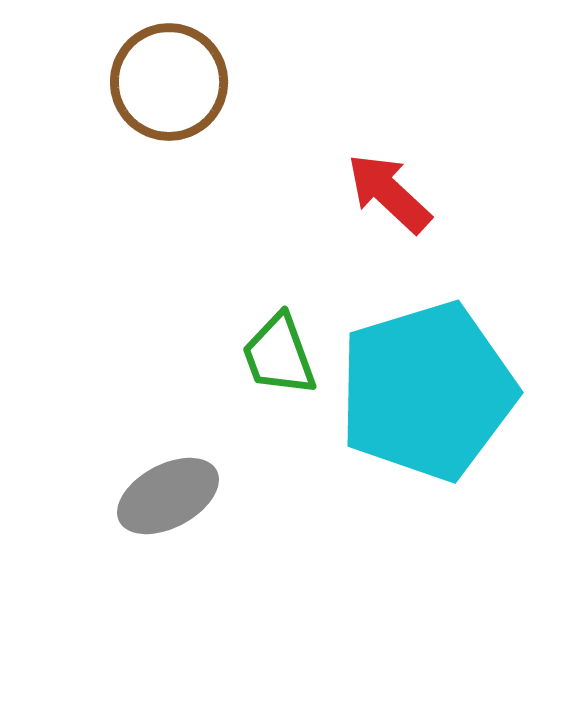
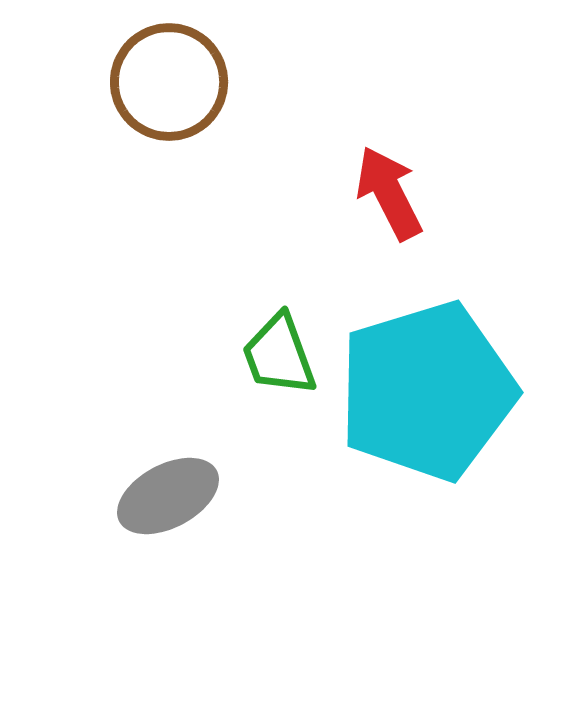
red arrow: rotated 20 degrees clockwise
